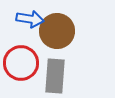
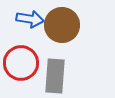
brown circle: moved 5 px right, 6 px up
